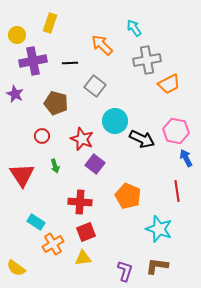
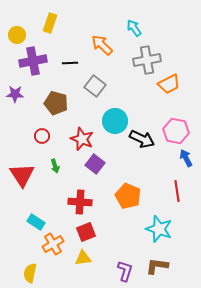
purple star: rotated 24 degrees counterclockwise
yellow semicircle: moved 14 px right, 5 px down; rotated 66 degrees clockwise
